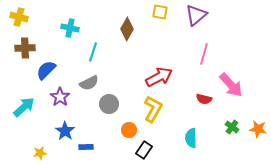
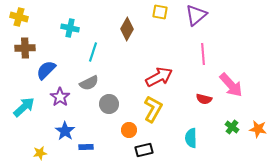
pink line: moved 1 px left; rotated 20 degrees counterclockwise
black rectangle: rotated 42 degrees clockwise
